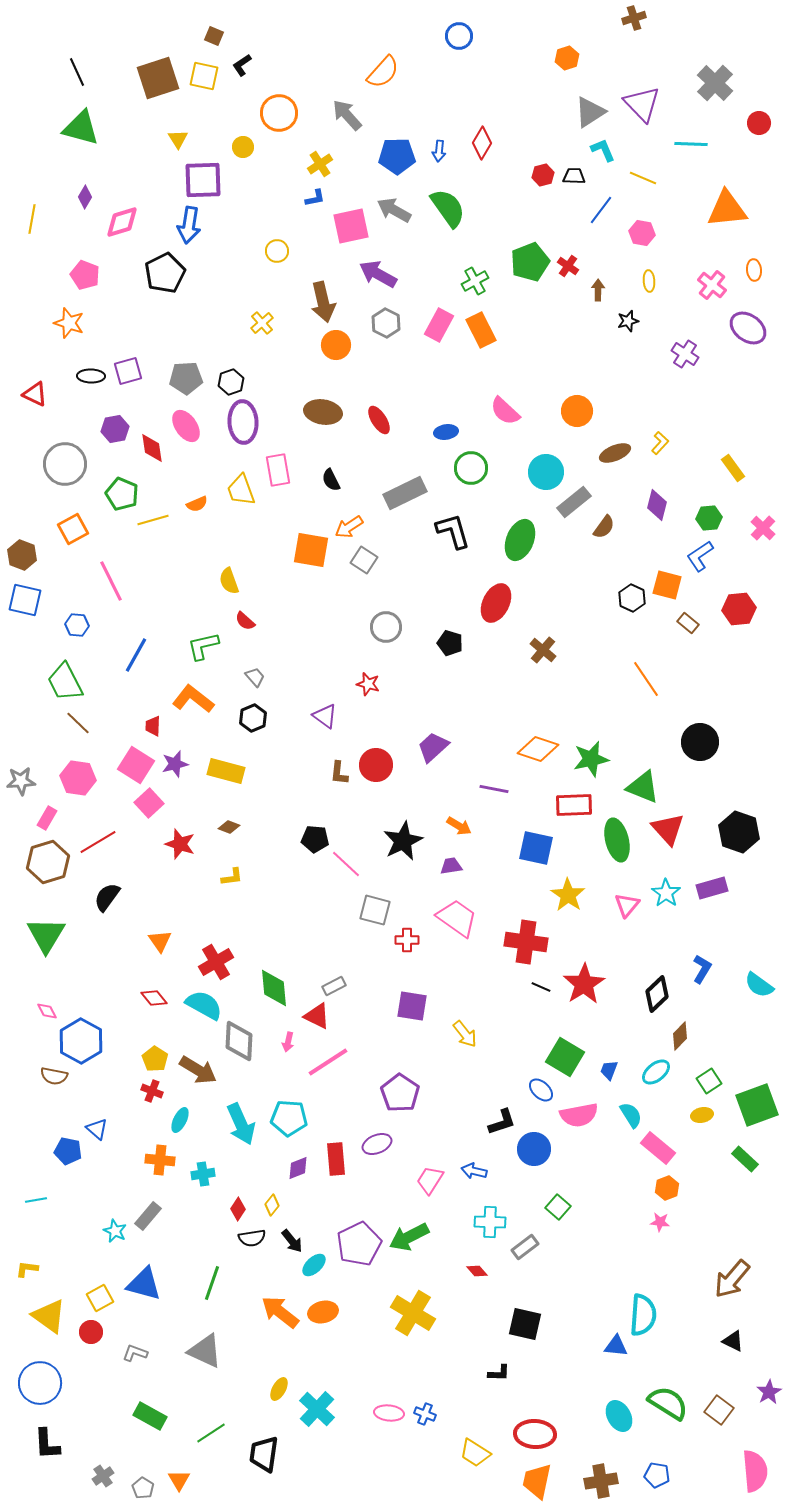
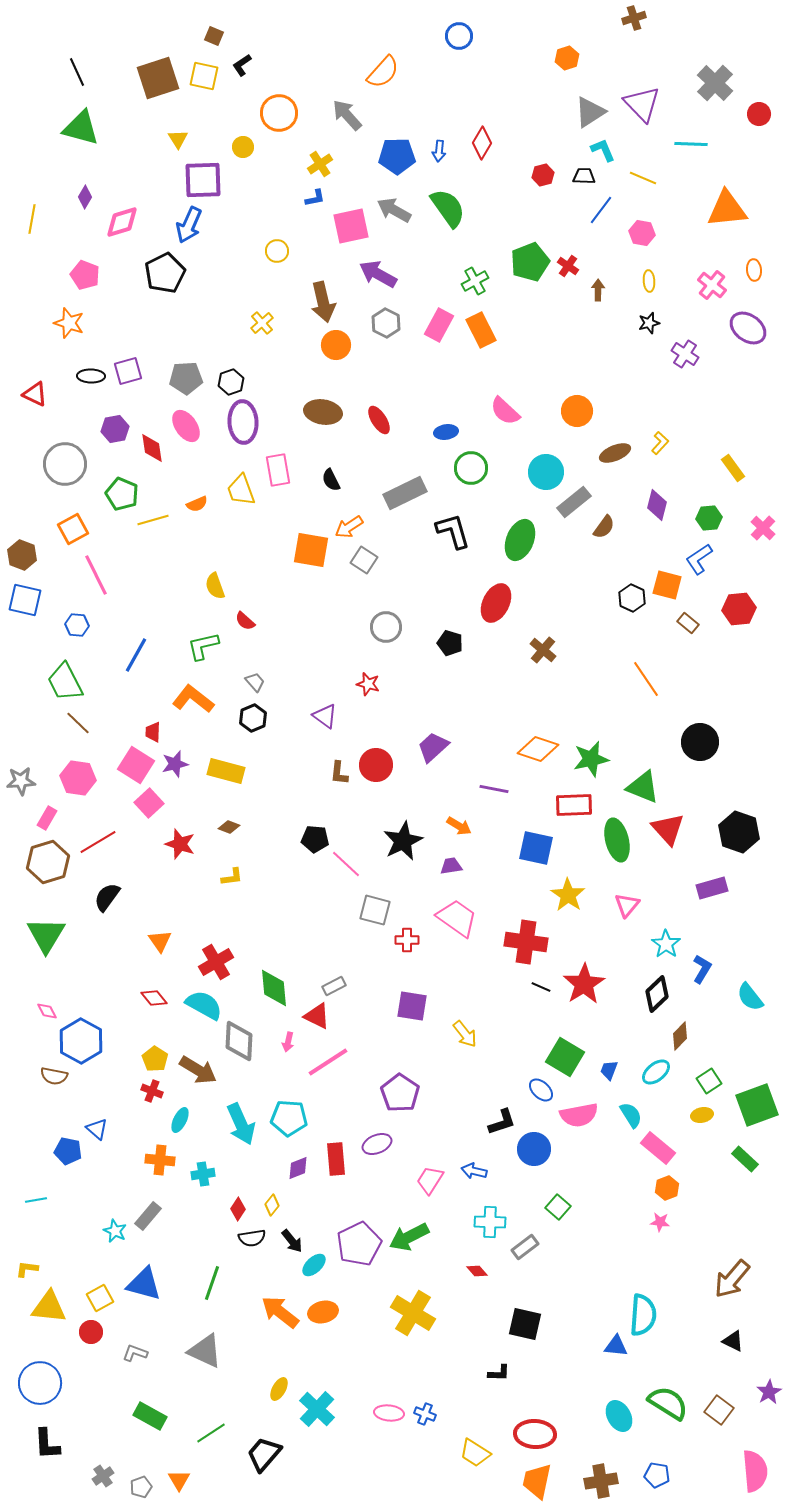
red circle at (759, 123): moved 9 px up
black trapezoid at (574, 176): moved 10 px right
blue arrow at (189, 225): rotated 15 degrees clockwise
black star at (628, 321): moved 21 px right, 2 px down
blue L-shape at (700, 556): moved 1 px left, 3 px down
pink line at (111, 581): moved 15 px left, 6 px up
yellow semicircle at (229, 581): moved 14 px left, 5 px down
gray trapezoid at (255, 677): moved 5 px down
red trapezoid at (153, 726): moved 6 px down
cyan star at (666, 893): moved 51 px down
cyan semicircle at (759, 985): moved 9 px left, 12 px down; rotated 16 degrees clockwise
yellow triangle at (49, 1316): moved 9 px up; rotated 30 degrees counterclockwise
black trapezoid at (264, 1454): rotated 33 degrees clockwise
gray pentagon at (143, 1488): moved 2 px left, 1 px up; rotated 20 degrees clockwise
